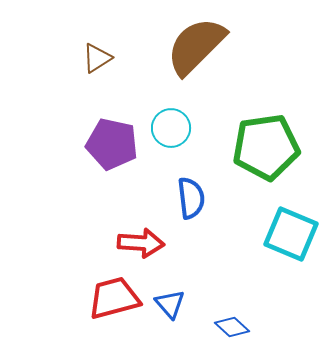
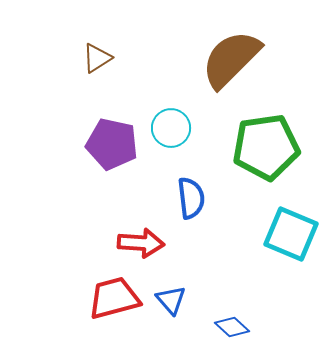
brown semicircle: moved 35 px right, 13 px down
blue triangle: moved 1 px right, 4 px up
